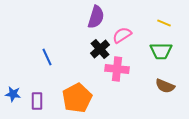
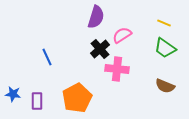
green trapezoid: moved 4 px right, 3 px up; rotated 35 degrees clockwise
